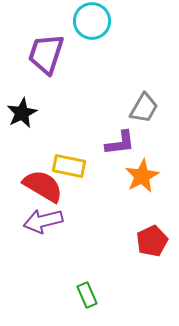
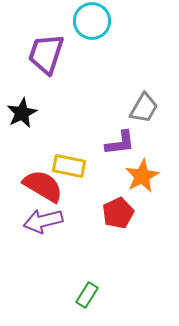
red pentagon: moved 34 px left, 28 px up
green rectangle: rotated 55 degrees clockwise
